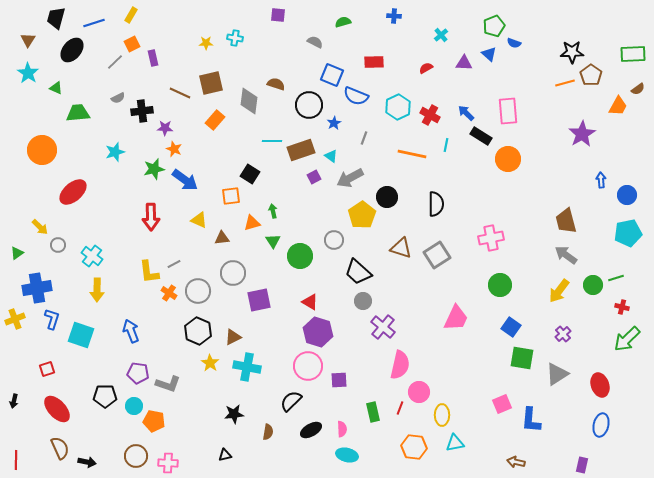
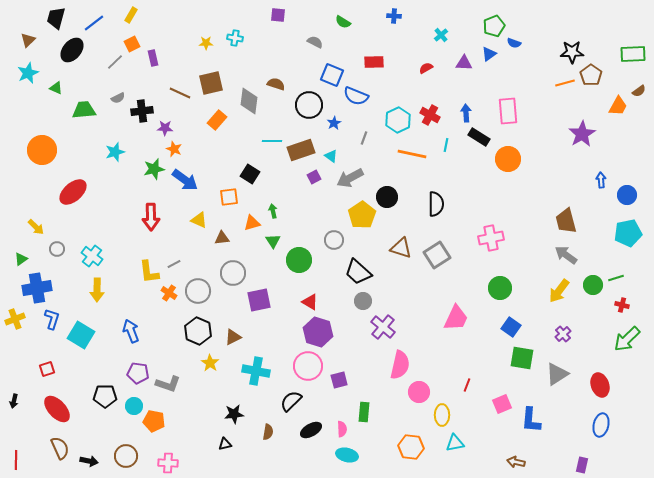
green semicircle at (343, 22): rotated 133 degrees counterclockwise
blue line at (94, 23): rotated 20 degrees counterclockwise
brown triangle at (28, 40): rotated 14 degrees clockwise
blue triangle at (489, 54): rotated 42 degrees clockwise
cyan star at (28, 73): rotated 15 degrees clockwise
brown semicircle at (638, 89): moved 1 px right, 2 px down
cyan hexagon at (398, 107): moved 13 px down
green trapezoid at (78, 113): moved 6 px right, 3 px up
blue arrow at (466, 113): rotated 42 degrees clockwise
orange rectangle at (215, 120): moved 2 px right
black rectangle at (481, 136): moved 2 px left, 1 px down
orange square at (231, 196): moved 2 px left, 1 px down
yellow arrow at (40, 227): moved 4 px left
gray circle at (58, 245): moved 1 px left, 4 px down
green triangle at (17, 253): moved 4 px right, 6 px down
green circle at (300, 256): moved 1 px left, 4 px down
green circle at (500, 285): moved 3 px down
red cross at (622, 307): moved 2 px up
cyan square at (81, 335): rotated 12 degrees clockwise
cyan cross at (247, 367): moved 9 px right, 4 px down
purple square at (339, 380): rotated 12 degrees counterclockwise
red line at (400, 408): moved 67 px right, 23 px up
green rectangle at (373, 412): moved 9 px left; rotated 18 degrees clockwise
orange hexagon at (414, 447): moved 3 px left
black triangle at (225, 455): moved 11 px up
brown circle at (136, 456): moved 10 px left
black arrow at (87, 462): moved 2 px right, 1 px up
